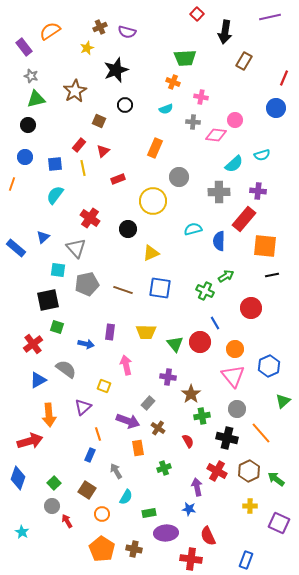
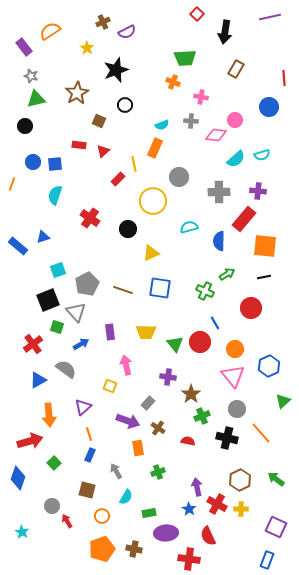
brown cross at (100, 27): moved 3 px right, 5 px up
purple semicircle at (127, 32): rotated 42 degrees counterclockwise
yellow star at (87, 48): rotated 16 degrees counterclockwise
brown rectangle at (244, 61): moved 8 px left, 8 px down
red line at (284, 78): rotated 28 degrees counterclockwise
brown star at (75, 91): moved 2 px right, 2 px down
blue circle at (276, 108): moved 7 px left, 1 px up
cyan semicircle at (166, 109): moved 4 px left, 16 px down
gray cross at (193, 122): moved 2 px left, 1 px up
black circle at (28, 125): moved 3 px left, 1 px down
red rectangle at (79, 145): rotated 56 degrees clockwise
blue circle at (25, 157): moved 8 px right, 5 px down
cyan semicircle at (234, 164): moved 2 px right, 5 px up
yellow line at (83, 168): moved 51 px right, 4 px up
red rectangle at (118, 179): rotated 24 degrees counterclockwise
cyan semicircle at (55, 195): rotated 18 degrees counterclockwise
cyan semicircle at (193, 229): moved 4 px left, 2 px up
blue triangle at (43, 237): rotated 24 degrees clockwise
blue rectangle at (16, 248): moved 2 px right, 2 px up
gray triangle at (76, 248): moved 64 px down
cyan square at (58, 270): rotated 28 degrees counterclockwise
black line at (272, 275): moved 8 px left, 2 px down
green arrow at (226, 276): moved 1 px right, 2 px up
gray pentagon at (87, 284): rotated 15 degrees counterclockwise
black square at (48, 300): rotated 10 degrees counterclockwise
purple rectangle at (110, 332): rotated 14 degrees counterclockwise
blue arrow at (86, 344): moved 5 px left; rotated 42 degrees counterclockwise
yellow square at (104, 386): moved 6 px right
green cross at (202, 416): rotated 14 degrees counterclockwise
orange line at (98, 434): moved 9 px left
red semicircle at (188, 441): rotated 48 degrees counterclockwise
green cross at (164, 468): moved 6 px left, 4 px down
red cross at (217, 471): moved 33 px down
brown hexagon at (249, 471): moved 9 px left, 9 px down
green square at (54, 483): moved 20 px up
brown square at (87, 490): rotated 18 degrees counterclockwise
yellow cross at (250, 506): moved 9 px left, 3 px down
blue star at (189, 509): rotated 24 degrees clockwise
orange circle at (102, 514): moved 2 px down
purple square at (279, 523): moved 3 px left, 4 px down
orange pentagon at (102, 549): rotated 20 degrees clockwise
red cross at (191, 559): moved 2 px left
blue rectangle at (246, 560): moved 21 px right
